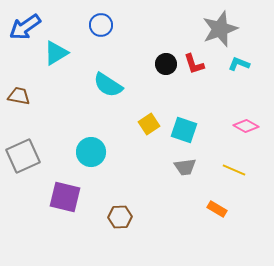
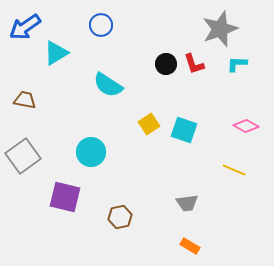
cyan L-shape: moved 2 px left; rotated 20 degrees counterclockwise
brown trapezoid: moved 6 px right, 4 px down
gray square: rotated 12 degrees counterclockwise
gray trapezoid: moved 2 px right, 36 px down
orange rectangle: moved 27 px left, 37 px down
brown hexagon: rotated 10 degrees counterclockwise
